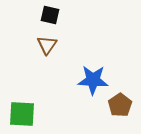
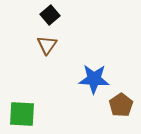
black square: rotated 36 degrees clockwise
blue star: moved 1 px right, 1 px up
brown pentagon: moved 1 px right
